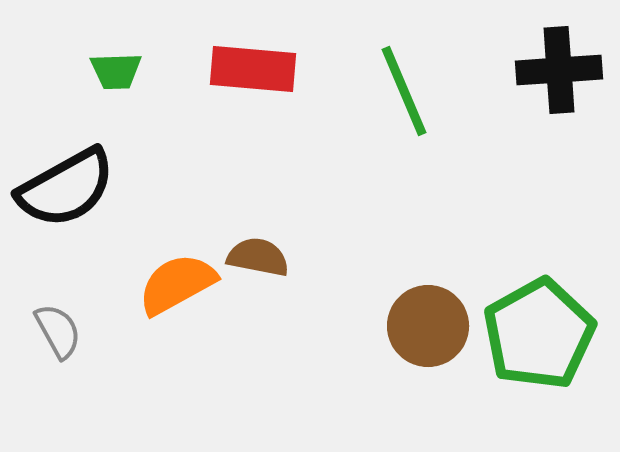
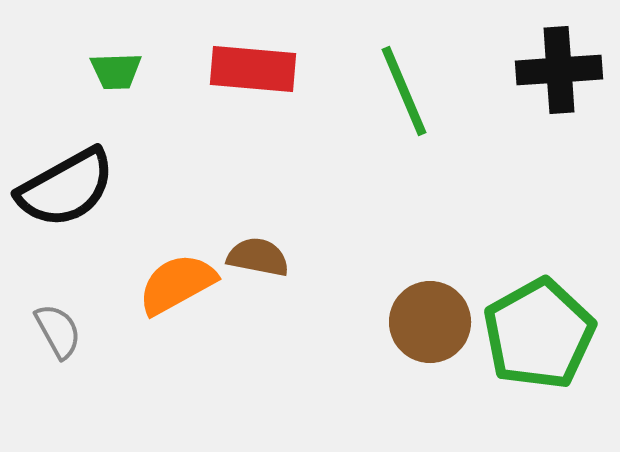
brown circle: moved 2 px right, 4 px up
